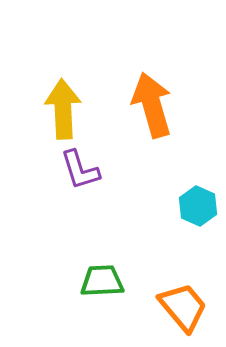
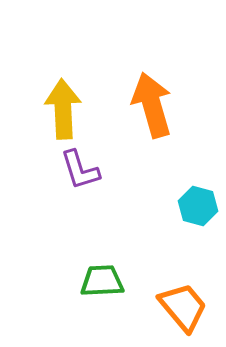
cyan hexagon: rotated 9 degrees counterclockwise
